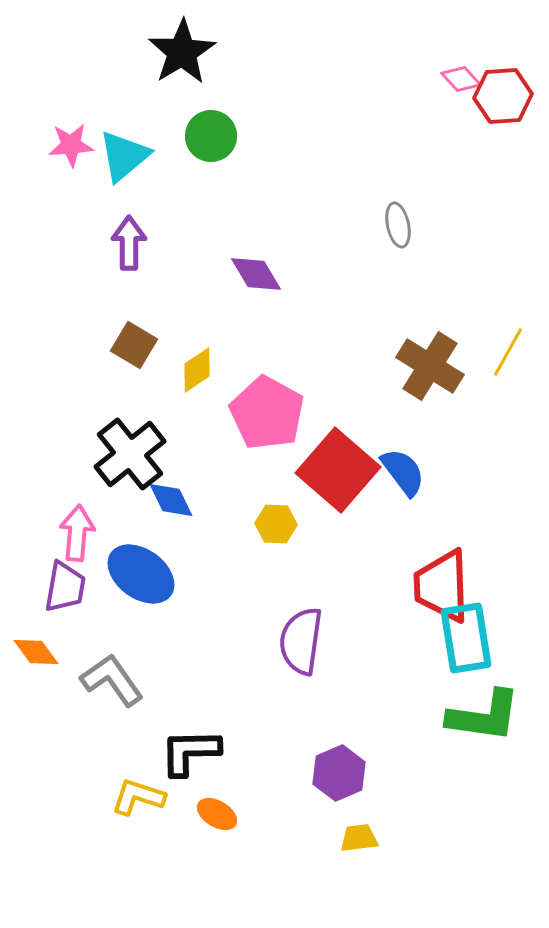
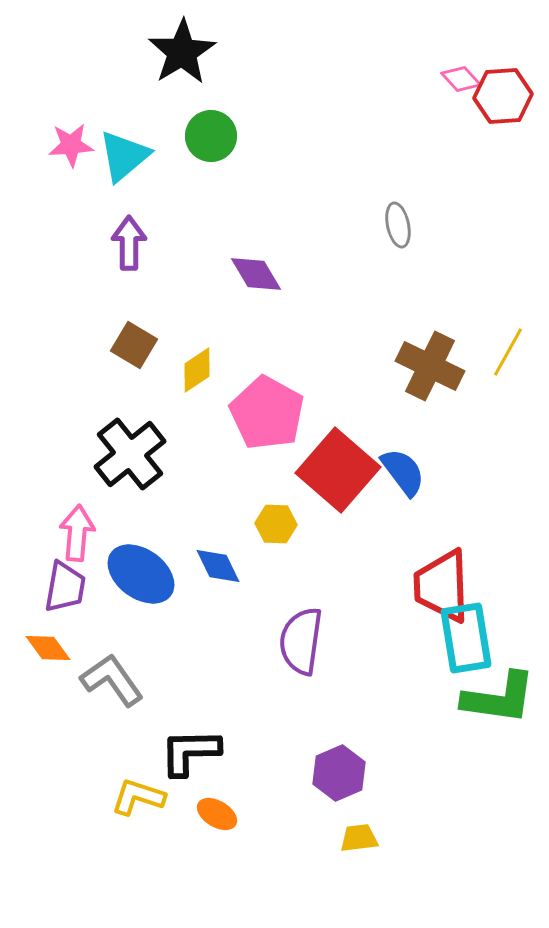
brown cross: rotated 6 degrees counterclockwise
blue diamond: moved 47 px right, 66 px down
orange diamond: moved 12 px right, 4 px up
green L-shape: moved 15 px right, 18 px up
